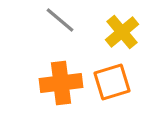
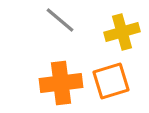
yellow cross: rotated 24 degrees clockwise
orange square: moved 1 px left, 1 px up
